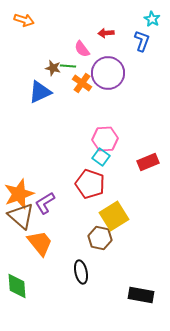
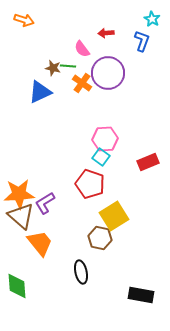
orange star: rotated 16 degrees clockwise
